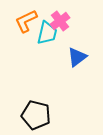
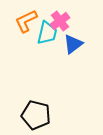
blue triangle: moved 4 px left, 13 px up
